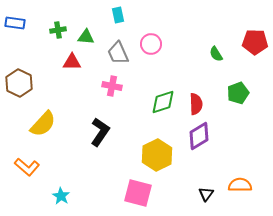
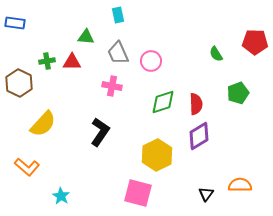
green cross: moved 11 px left, 31 px down
pink circle: moved 17 px down
